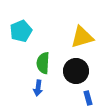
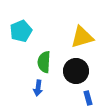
green semicircle: moved 1 px right, 1 px up
